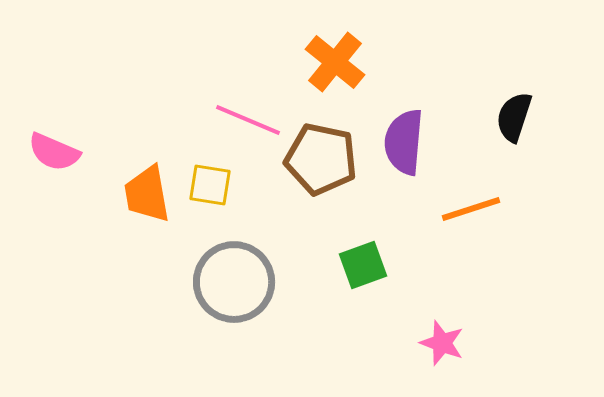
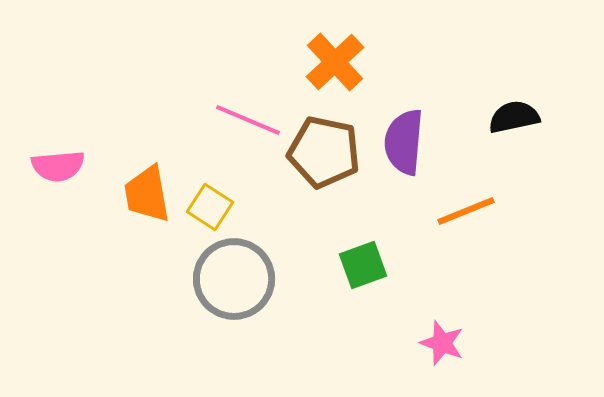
orange cross: rotated 8 degrees clockwise
black semicircle: rotated 60 degrees clockwise
pink semicircle: moved 4 px right, 14 px down; rotated 28 degrees counterclockwise
brown pentagon: moved 3 px right, 7 px up
yellow square: moved 22 px down; rotated 24 degrees clockwise
orange line: moved 5 px left, 2 px down; rotated 4 degrees counterclockwise
gray circle: moved 3 px up
